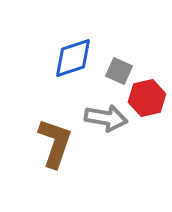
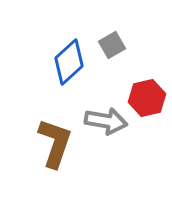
blue diamond: moved 4 px left, 4 px down; rotated 24 degrees counterclockwise
gray square: moved 7 px left, 26 px up; rotated 36 degrees clockwise
gray arrow: moved 3 px down
